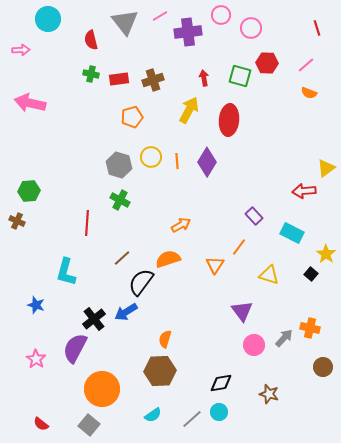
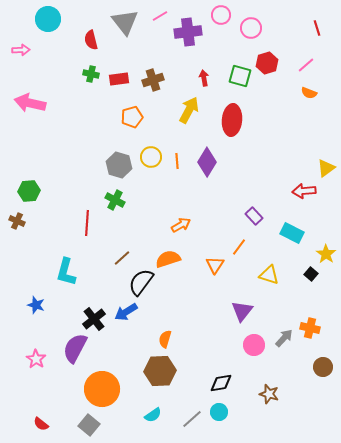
red hexagon at (267, 63): rotated 20 degrees counterclockwise
red ellipse at (229, 120): moved 3 px right
green cross at (120, 200): moved 5 px left
purple triangle at (242, 311): rotated 15 degrees clockwise
